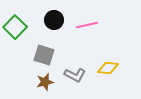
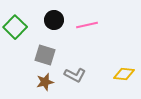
gray square: moved 1 px right
yellow diamond: moved 16 px right, 6 px down
